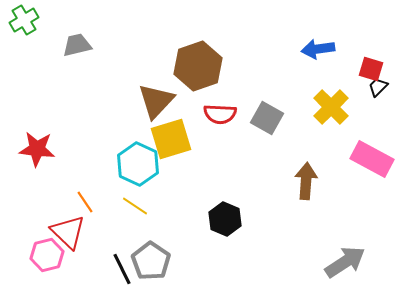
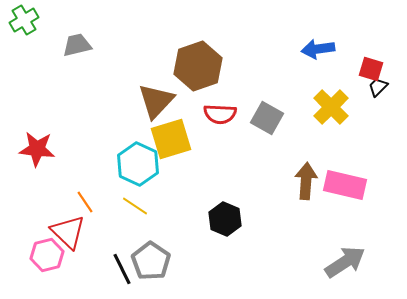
pink rectangle: moved 27 px left, 26 px down; rotated 15 degrees counterclockwise
